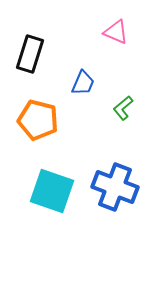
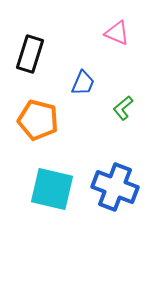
pink triangle: moved 1 px right, 1 px down
cyan square: moved 2 px up; rotated 6 degrees counterclockwise
